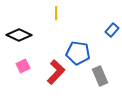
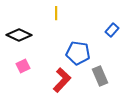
red L-shape: moved 6 px right, 8 px down
